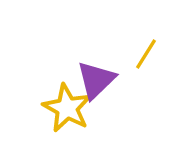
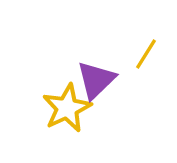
yellow star: rotated 18 degrees clockwise
